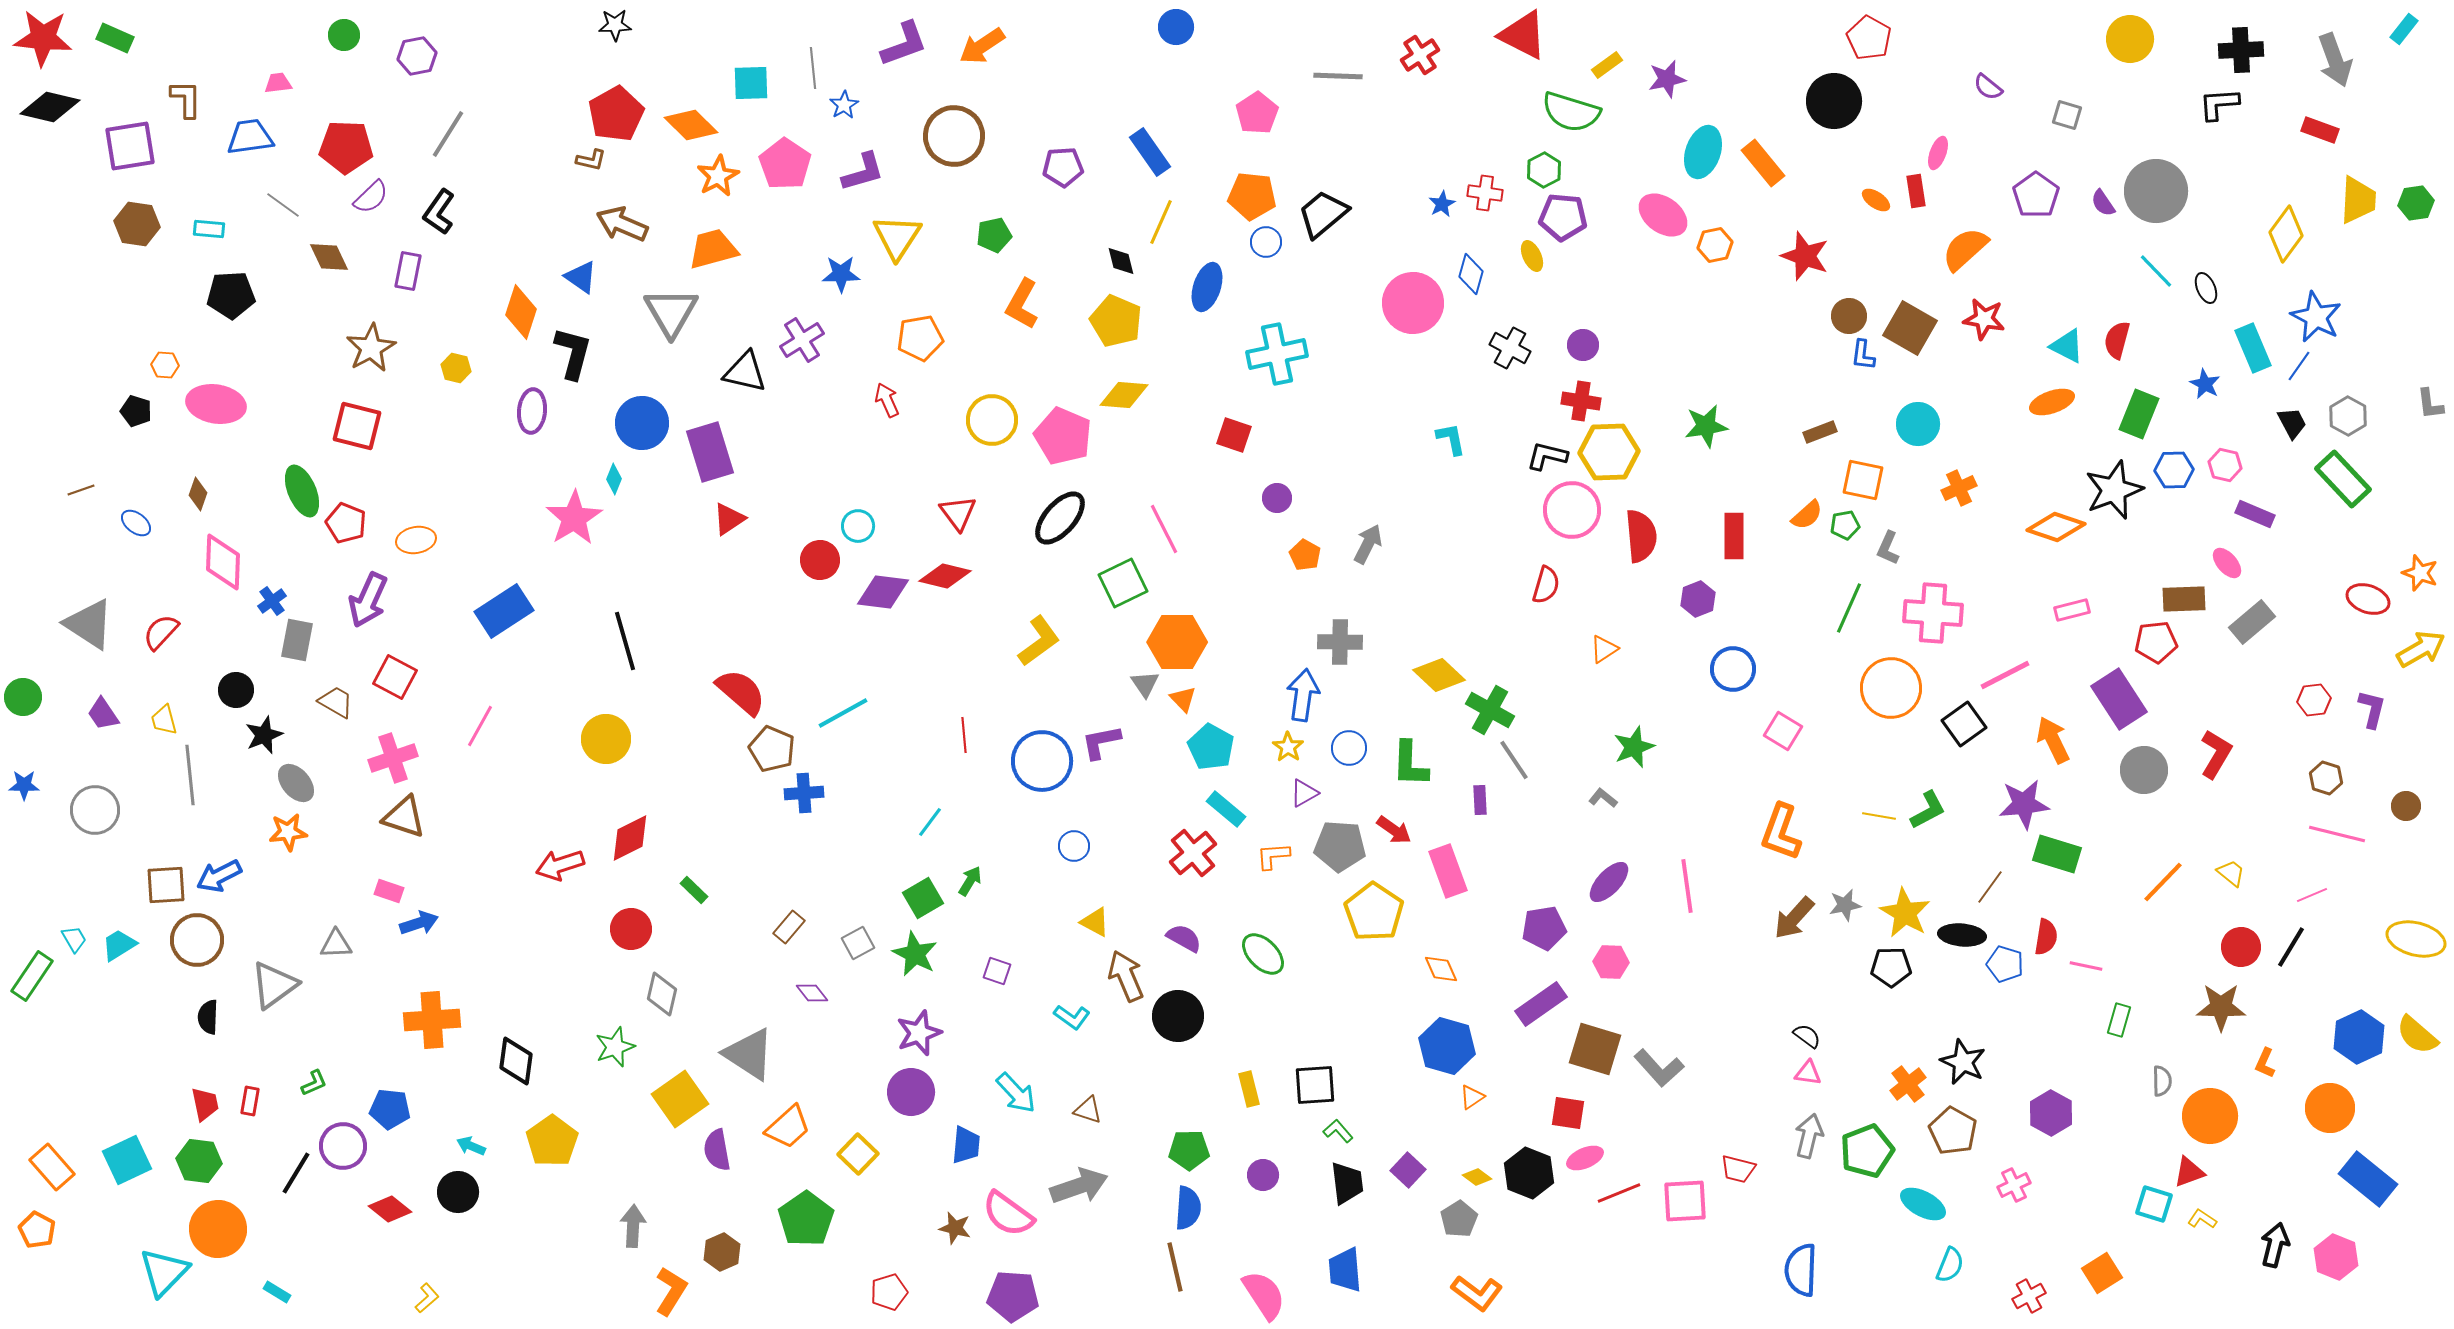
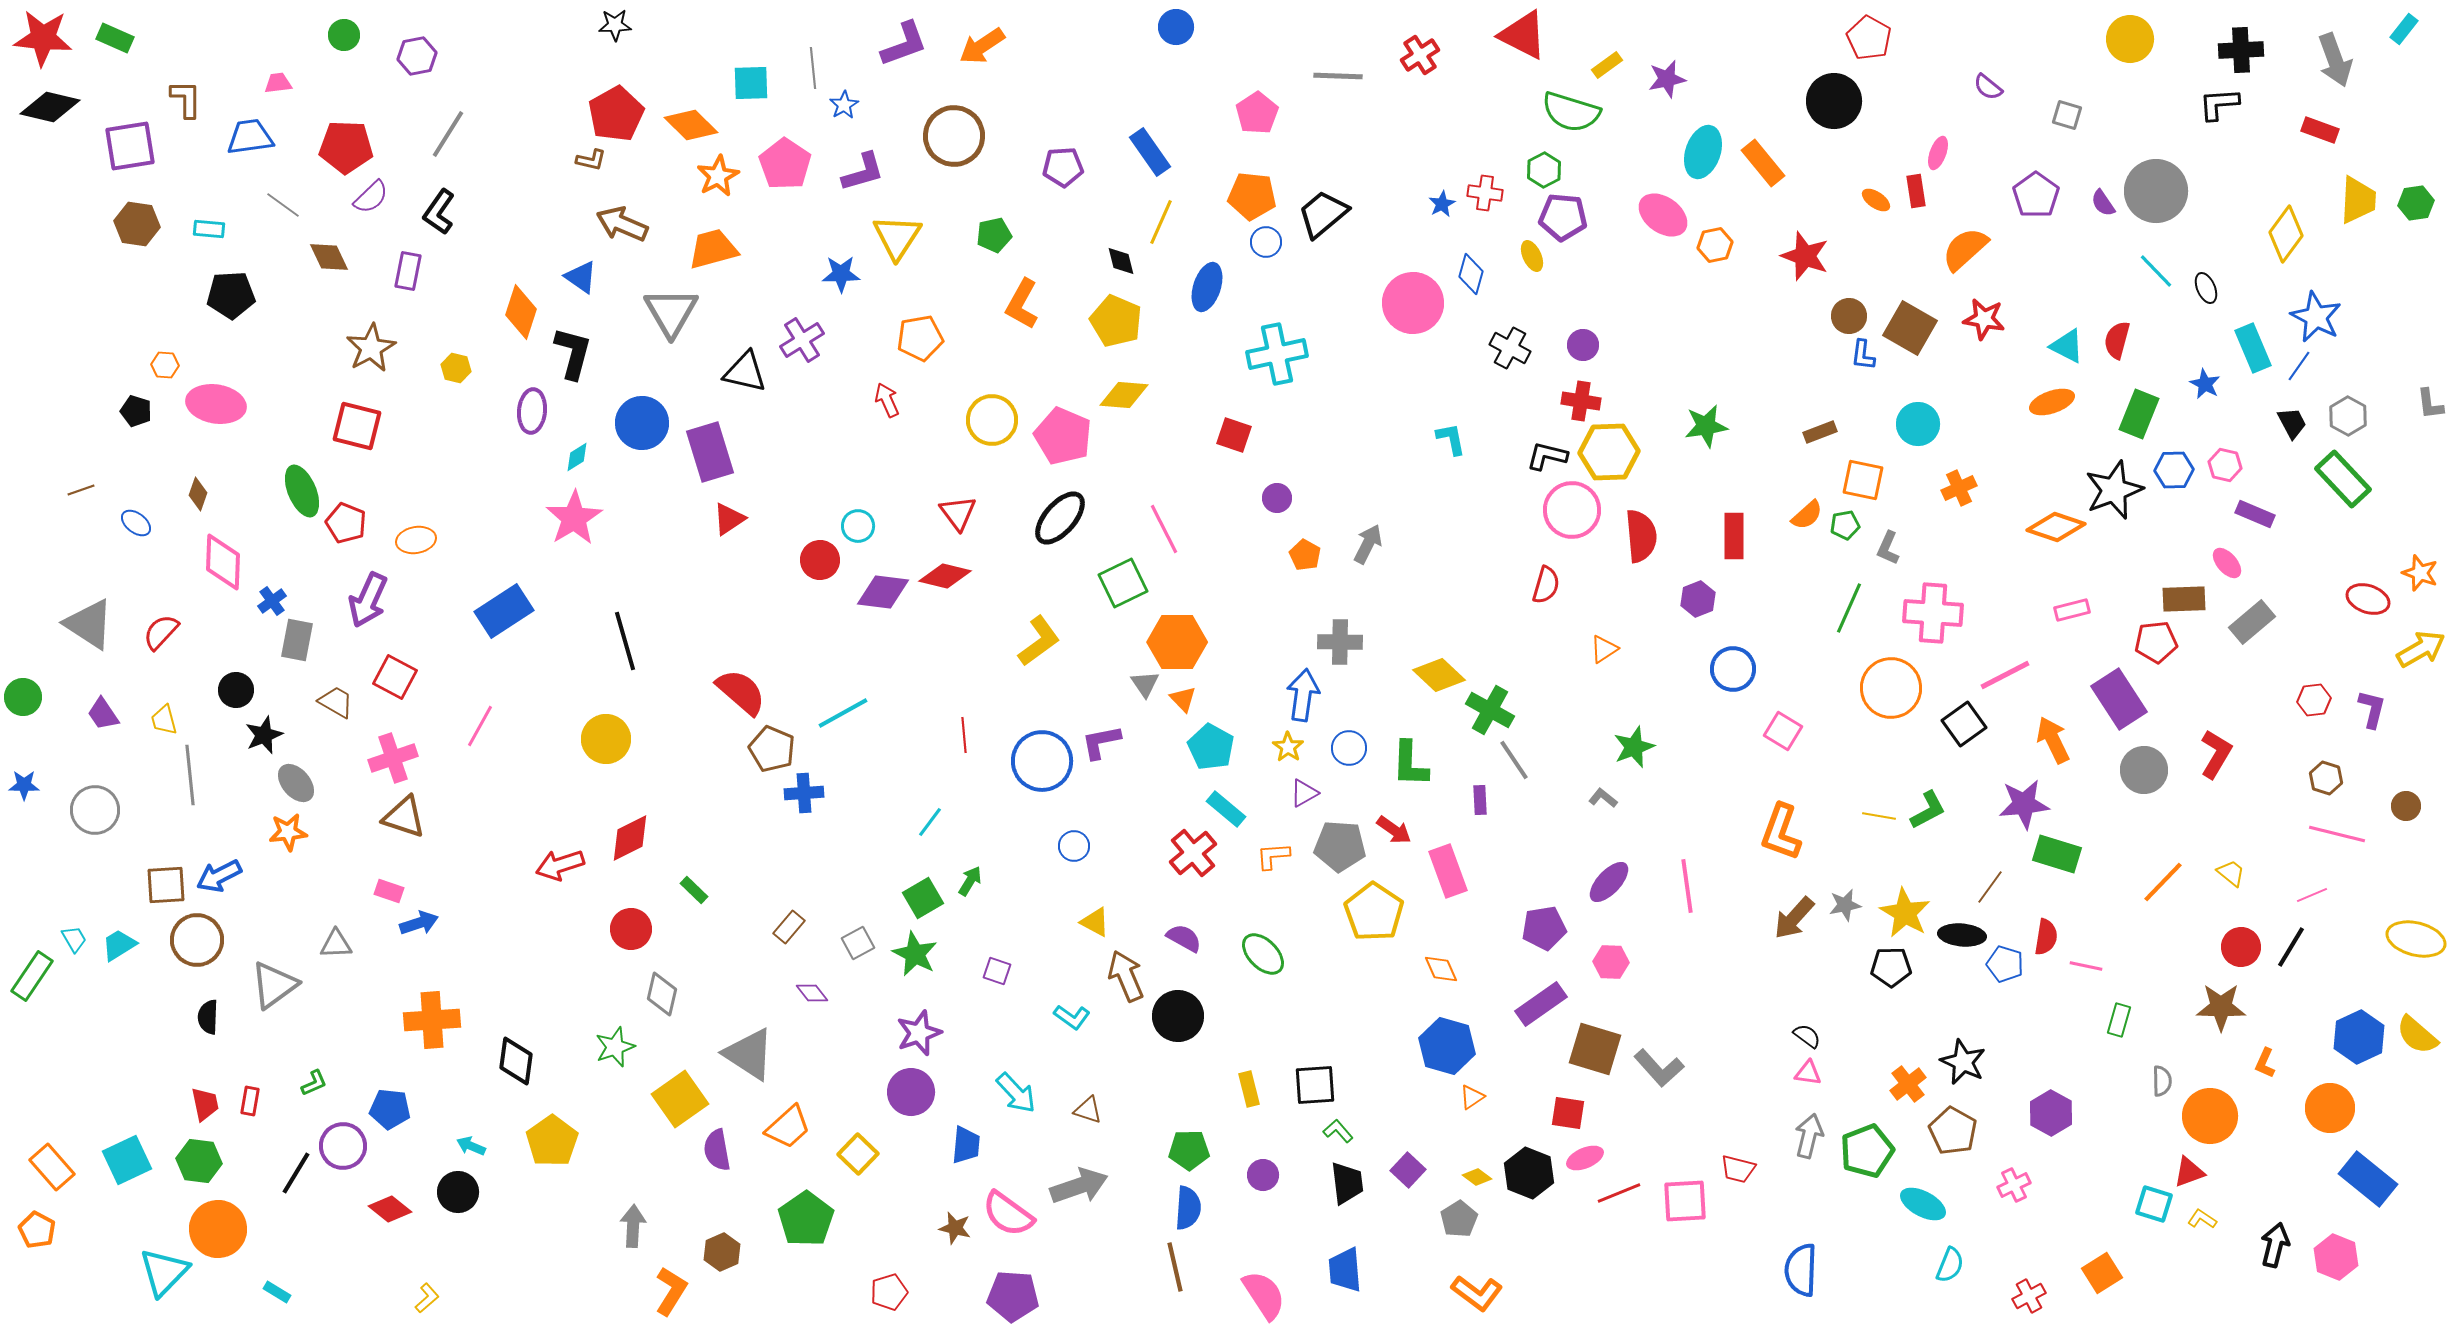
cyan diamond at (614, 479): moved 37 px left, 22 px up; rotated 36 degrees clockwise
